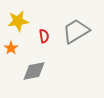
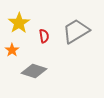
yellow star: moved 1 px right, 2 px down; rotated 25 degrees counterclockwise
orange star: moved 1 px right, 2 px down
gray diamond: rotated 30 degrees clockwise
